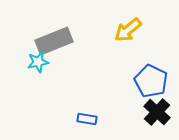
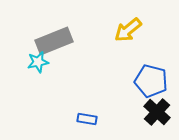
blue pentagon: rotated 12 degrees counterclockwise
